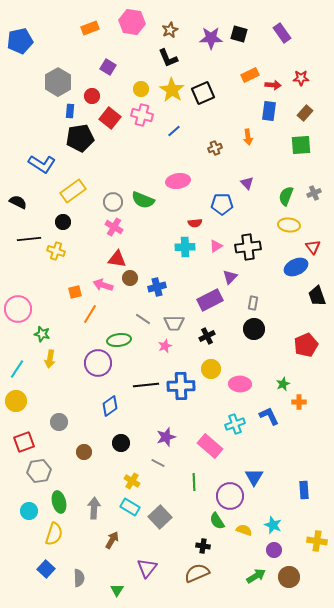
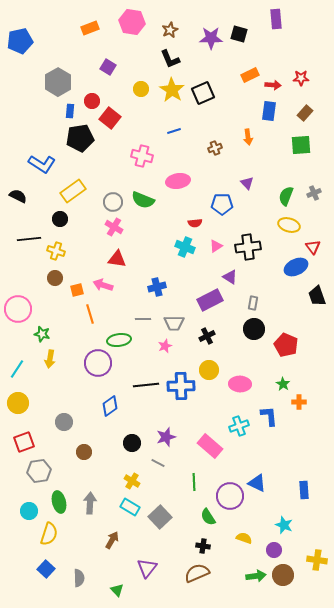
purple rectangle at (282, 33): moved 6 px left, 14 px up; rotated 30 degrees clockwise
black L-shape at (168, 58): moved 2 px right, 1 px down
red circle at (92, 96): moved 5 px down
pink cross at (142, 115): moved 41 px down
blue line at (174, 131): rotated 24 degrees clockwise
black semicircle at (18, 202): moved 6 px up
black circle at (63, 222): moved 3 px left, 3 px up
yellow ellipse at (289, 225): rotated 10 degrees clockwise
cyan cross at (185, 247): rotated 24 degrees clockwise
purple triangle at (230, 277): rotated 42 degrees counterclockwise
brown circle at (130, 278): moved 75 px left
orange square at (75, 292): moved 2 px right, 2 px up
orange line at (90, 314): rotated 48 degrees counterclockwise
gray line at (143, 319): rotated 35 degrees counterclockwise
red pentagon at (306, 345): moved 20 px left; rotated 25 degrees counterclockwise
yellow circle at (211, 369): moved 2 px left, 1 px down
green star at (283, 384): rotated 16 degrees counterclockwise
yellow circle at (16, 401): moved 2 px right, 2 px down
blue L-shape at (269, 416): rotated 20 degrees clockwise
gray circle at (59, 422): moved 5 px right
cyan cross at (235, 424): moved 4 px right, 2 px down
black circle at (121, 443): moved 11 px right
blue triangle at (254, 477): moved 3 px right, 6 px down; rotated 36 degrees counterclockwise
gray arrow at (94, 508): moved 4 px left, 5 px up
green semicircle at (217, 521): moved 9 px left, 4 px up
cyan star at (273, 525): moved 11 px right
yellow semicircle at (244, 530): moved 8 px down
yellow semicircle at (54, 534): moved 5 px left
yellow cross at (317, 541): moved 19 px down
green arrow at (256, 576): rotated 24 degrees clockwise
brown circle at (289, 577): moved 6 px left, 2 px up
green triangle at (117, 590): rotated 16 degrees counterclockwise
